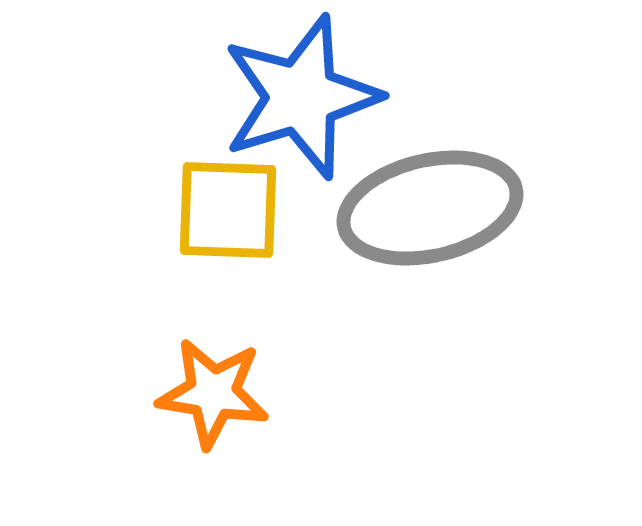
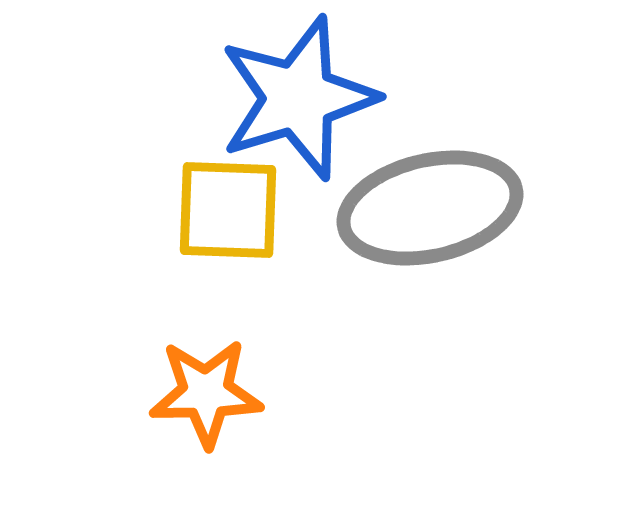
blue star: moved 3 px left, 1 px down
orange star: moved 7 px left; rotated 10 degrees counterclockwise
